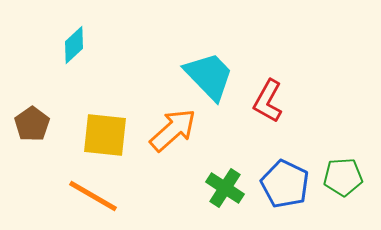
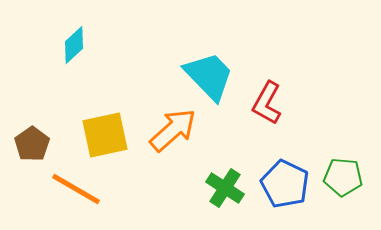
red L-shape: moved 1 px left, 2 px down
brown pentagon: moved 20 px down
yellow square: rotated 18 degrees counterclockwise
green pentagon: rotated 9 degrees clockwise
orange line: moved 17 px left, 7 px up
